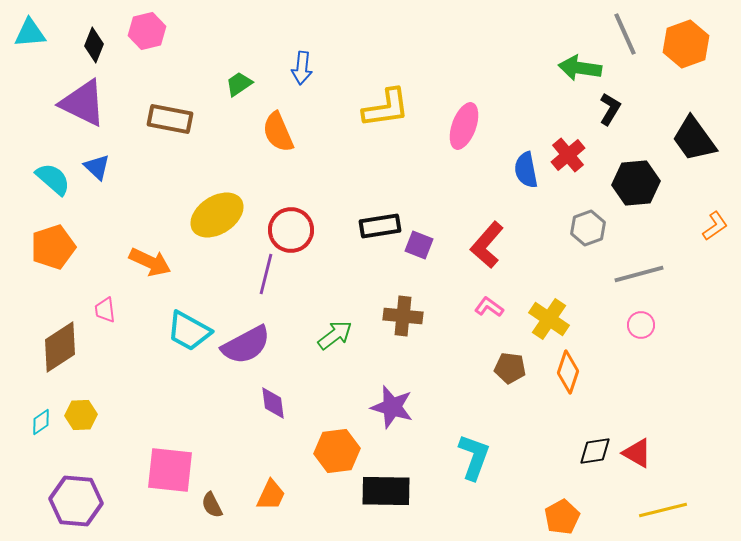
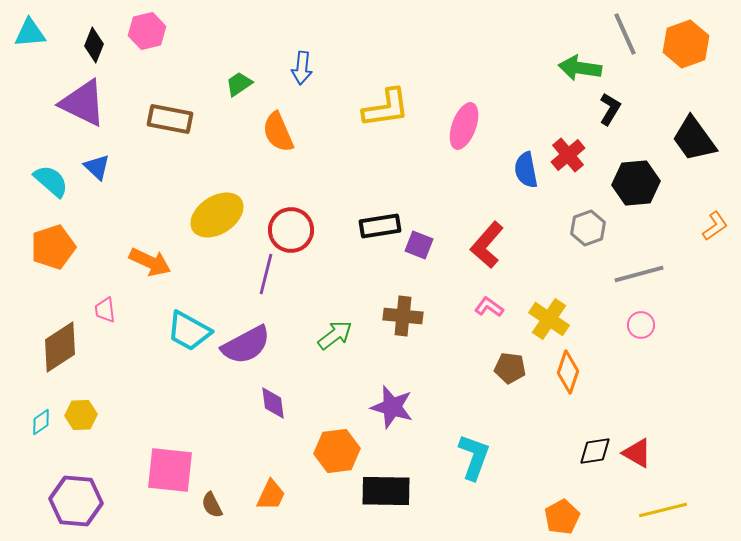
cyan semicircle at (53, 179): moved 2 px left, 2 px down
